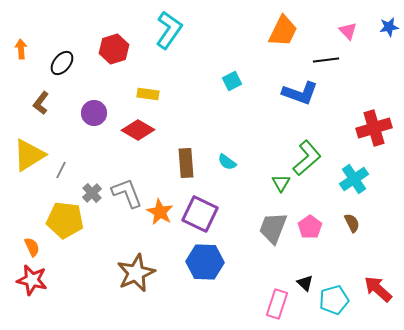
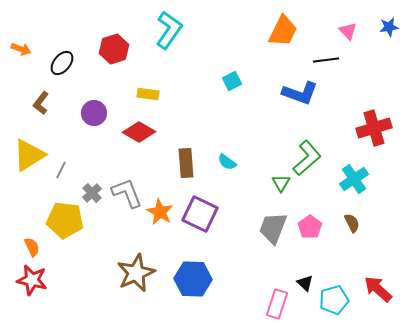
orange arrow: rotated 114 degrees clockwise
red diamond: moved 1 px right, 2 px down
blue hexagon: moved 12 px left, 17 px down
